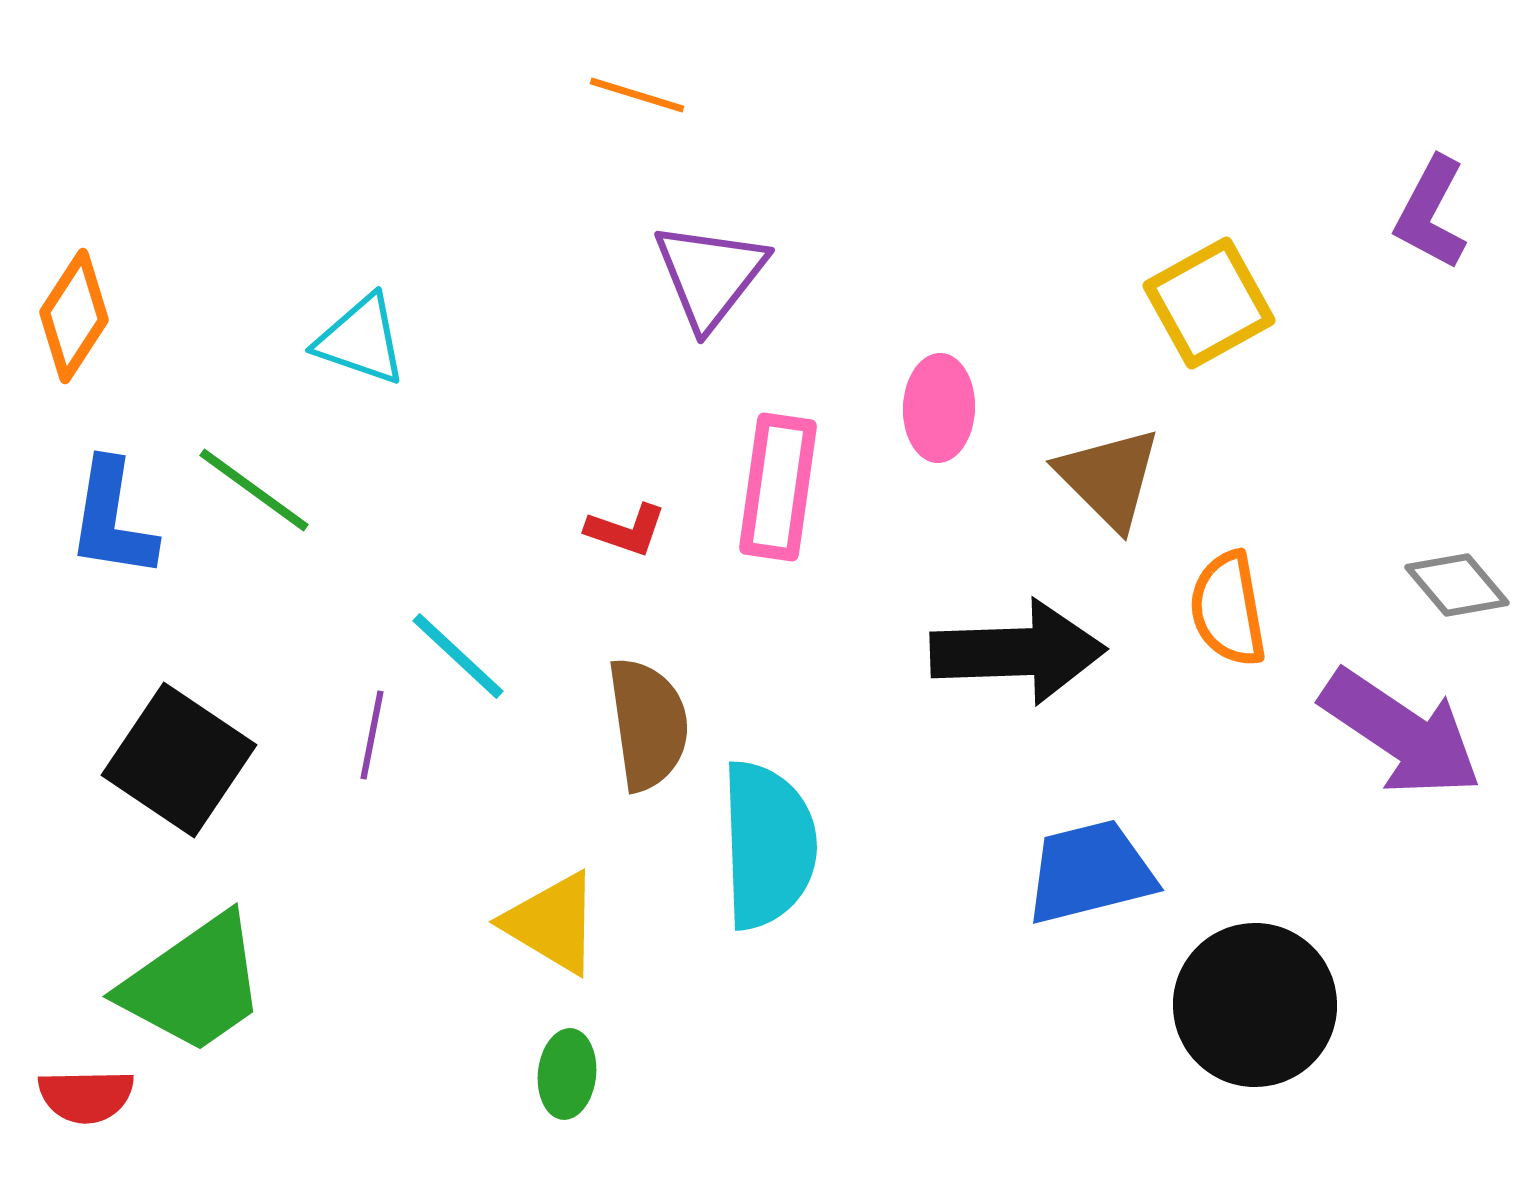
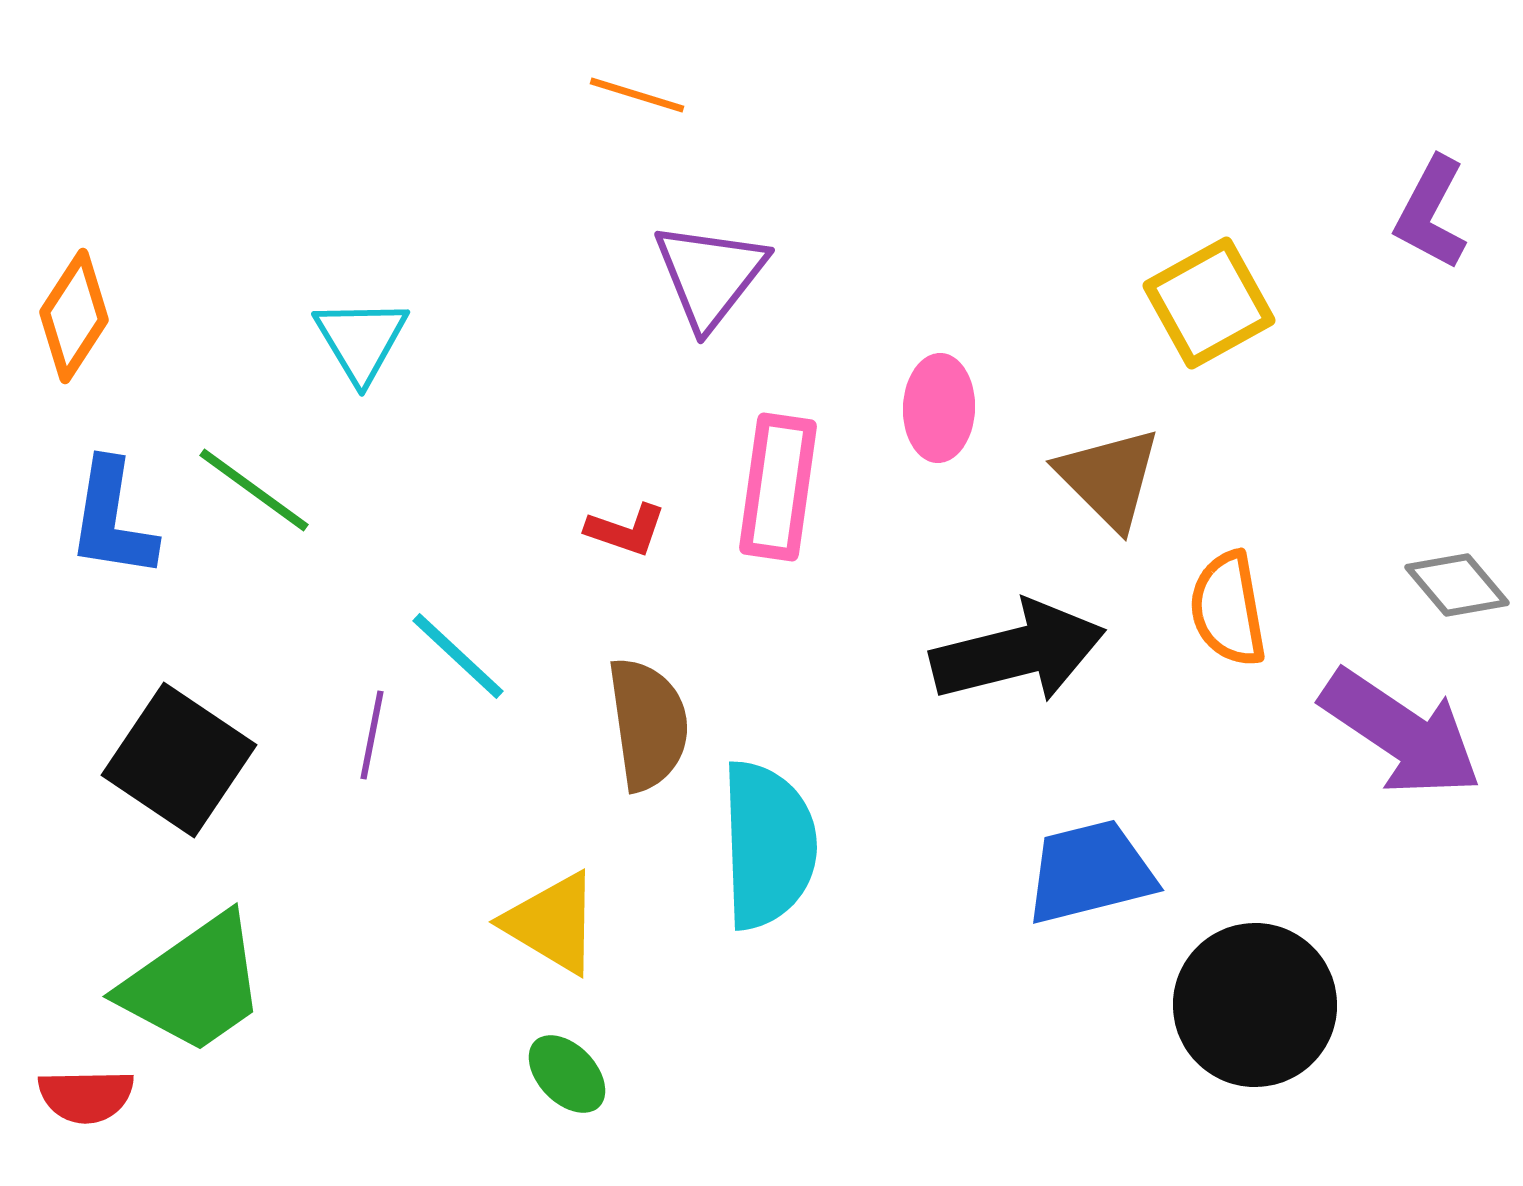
cyan triangle: rotated 40 degrees clockwise
black arrow: rotated 12 degrees counterclockwise
green ellipse: rotated 50 degrees counterclockwise
